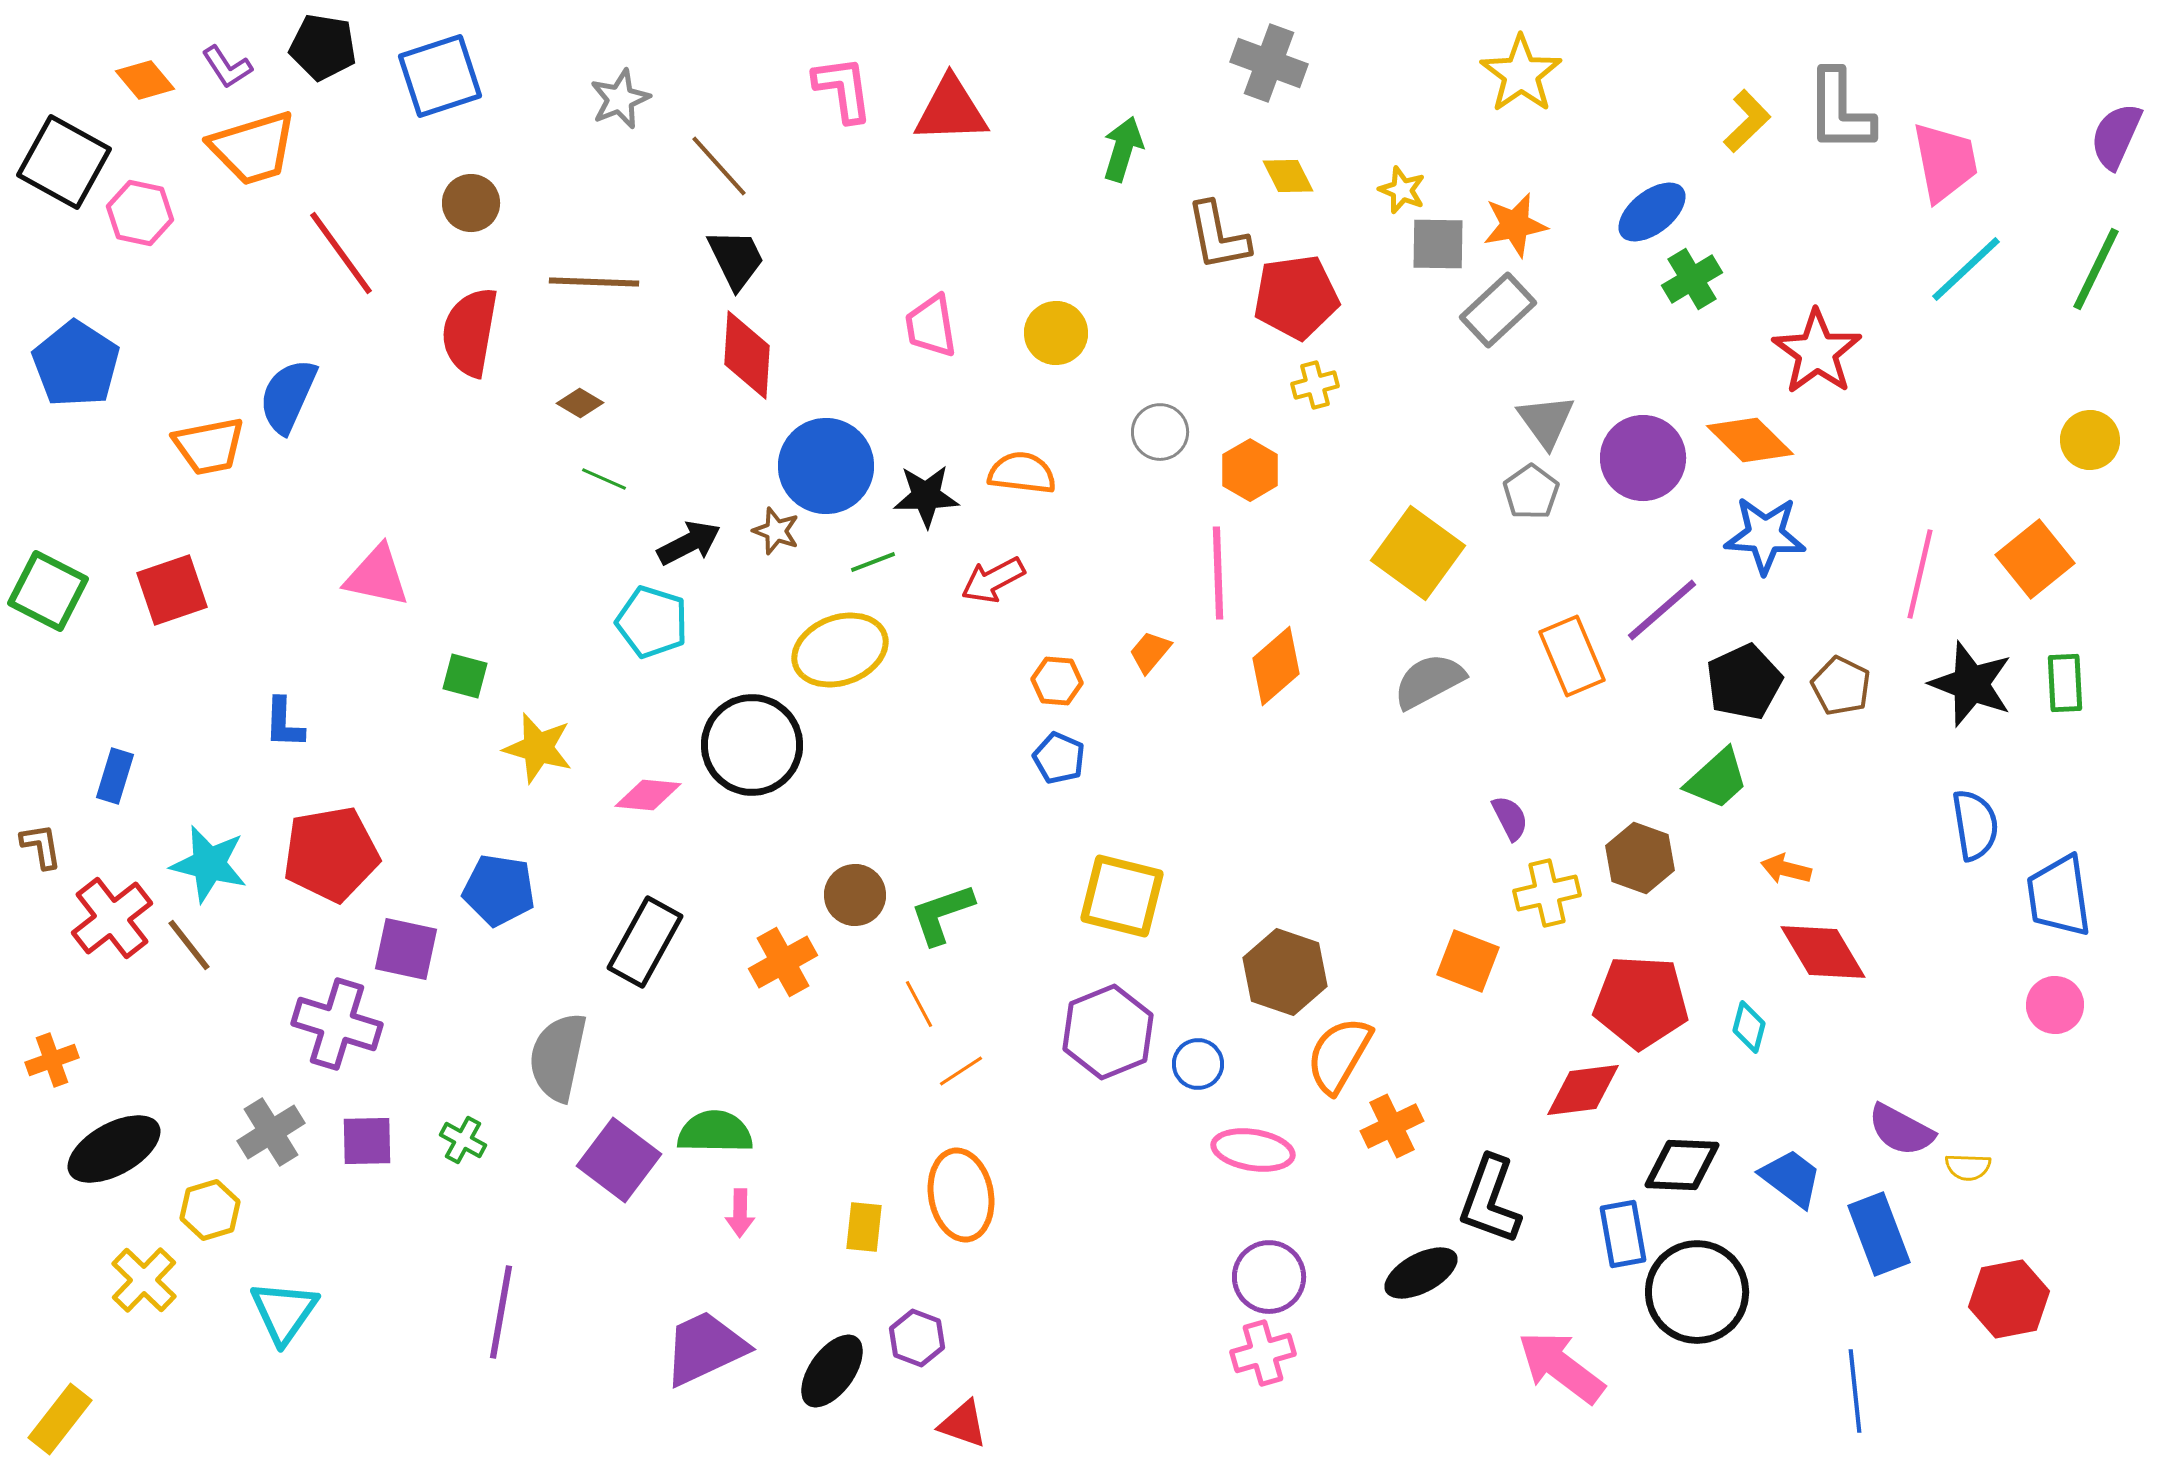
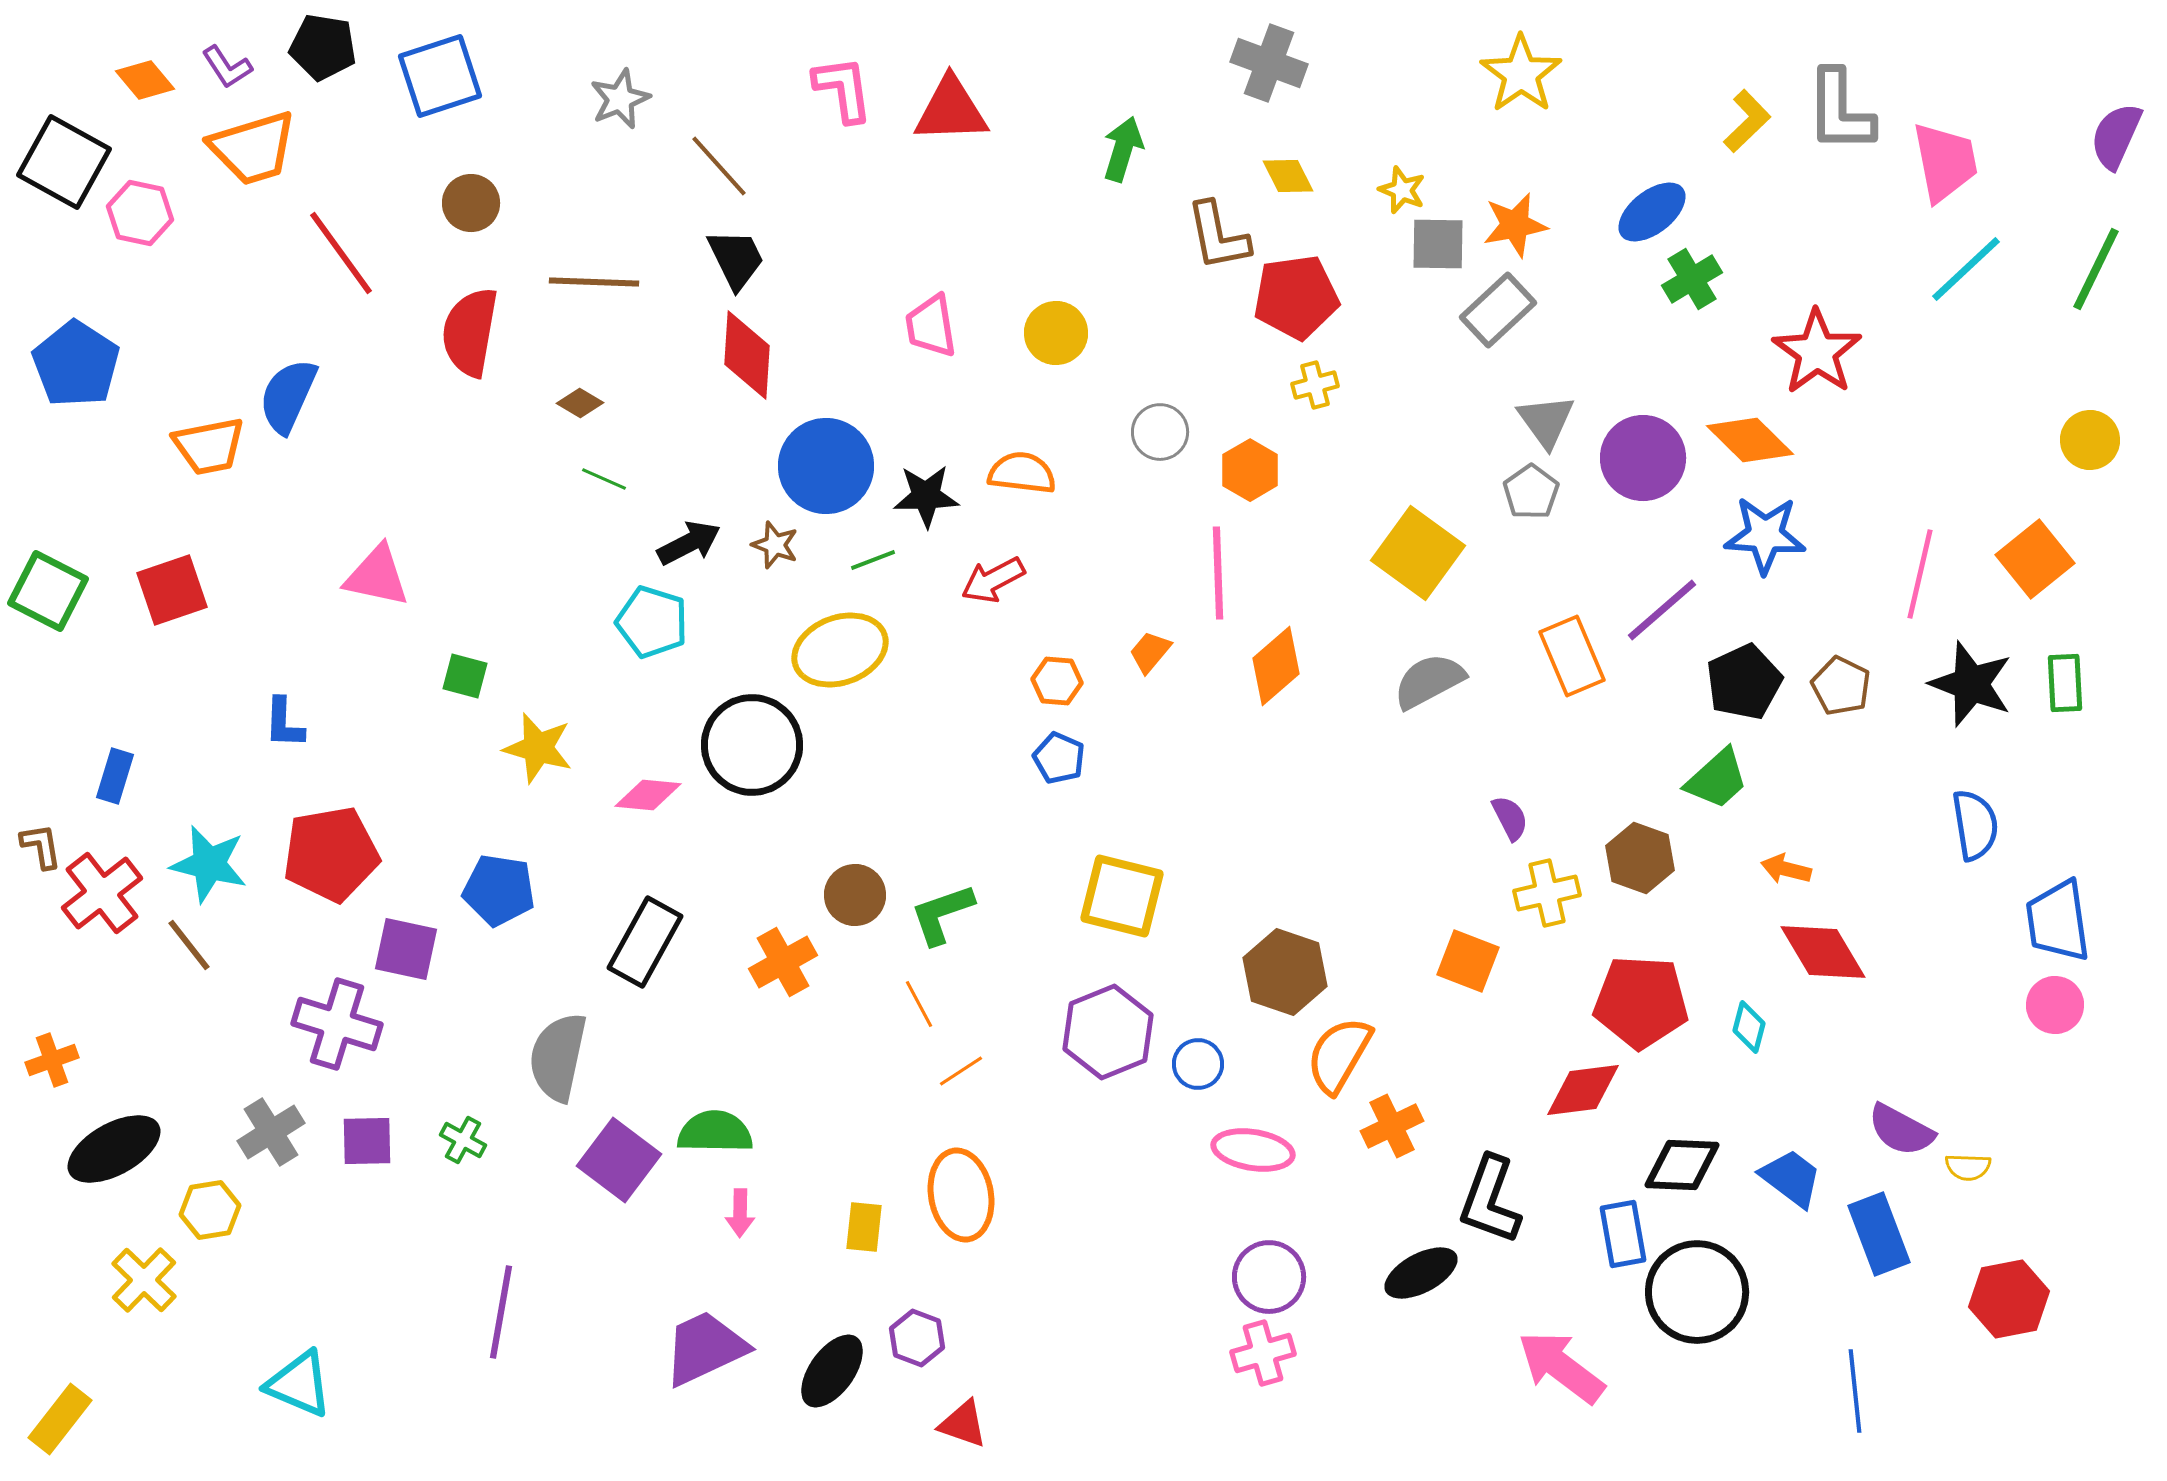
brown star at (776, 531): moved 1 px left, 14 px down
green line at (873, 562): moved 2 px up
blue trapezoid at (2059, 896): moved 1 px left, 25 px down
red cross at (112, 918): moved 10 px left, 25 px up
yellow hexagon at (210, 1210): rotated 8 degrees clockwise
cyan triangle at (284, 1312): moved 15 px right, 72 px down; rotated 42 degrees counterclockwise
